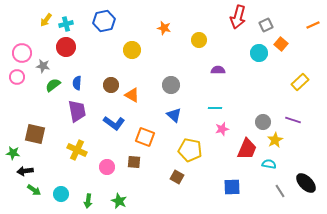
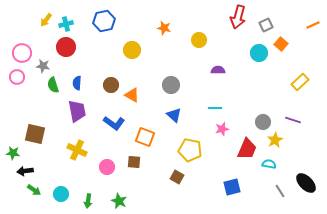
green semicircle at (53, 85): rotated 70 degrees counterclockwise
blue square at (232, 187): rotated 12 degrees counterclockwise
